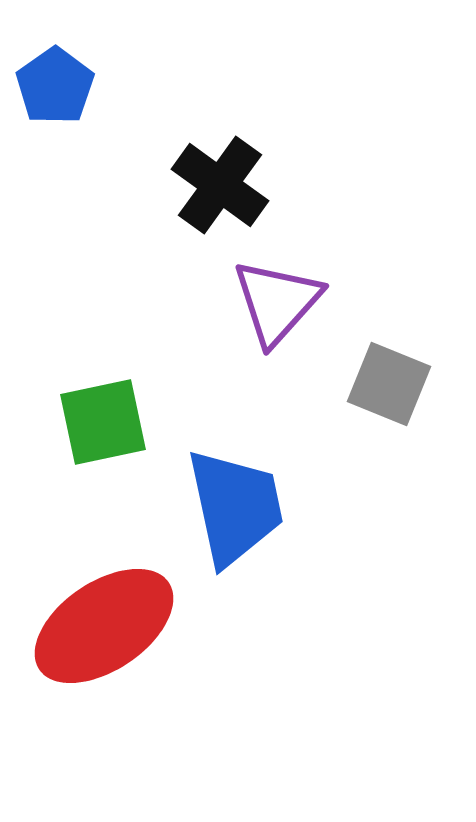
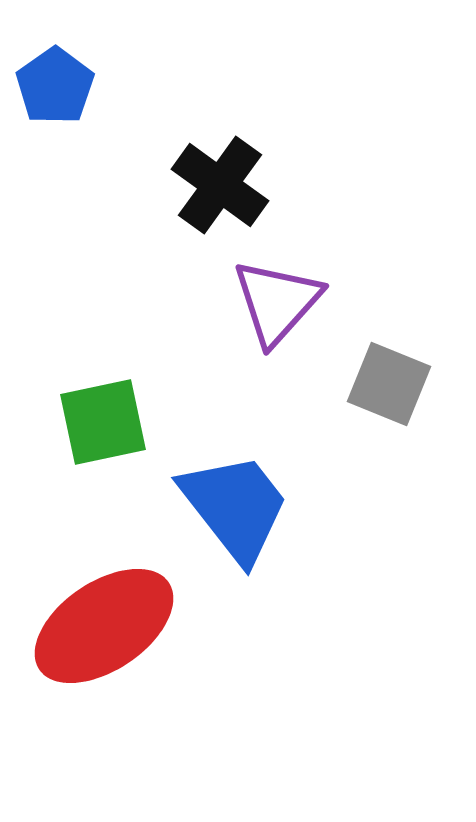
blue trapezoid: rotated 26 degrees counterclockwise
